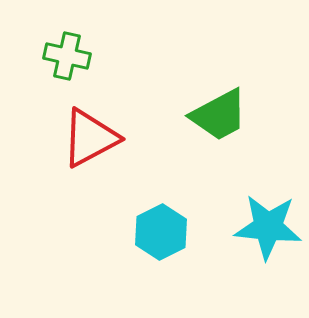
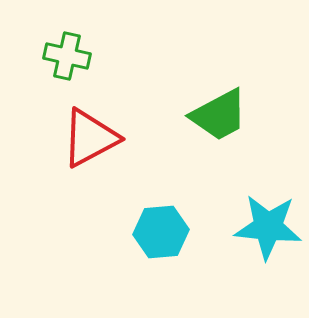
cyan hexagon: rotated 22 degrees clockwise
